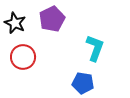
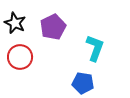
purple pentagon: moved 1 px right, 8 px down
red circle: moved 3 px left
